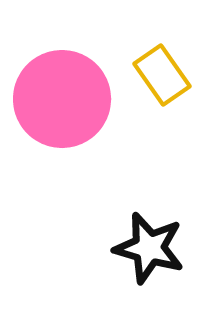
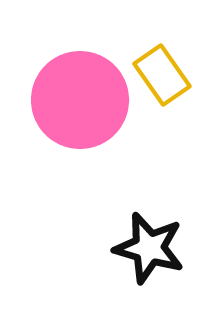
pink circle: moved 18 px right, 1 px down
